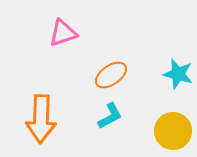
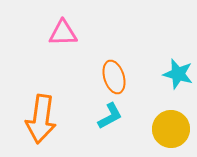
pink triangle: rotated 16 degrees clockwise
orange ellipse: moved 3 px right, 2 px down; rotated 72 degrees counterclockwise
orange arrow: rotated 6 degrees clockwise
yellow circle: moved 2 px left, 2 px up
